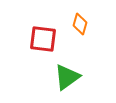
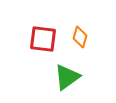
orange diamond: moved 13 px down
